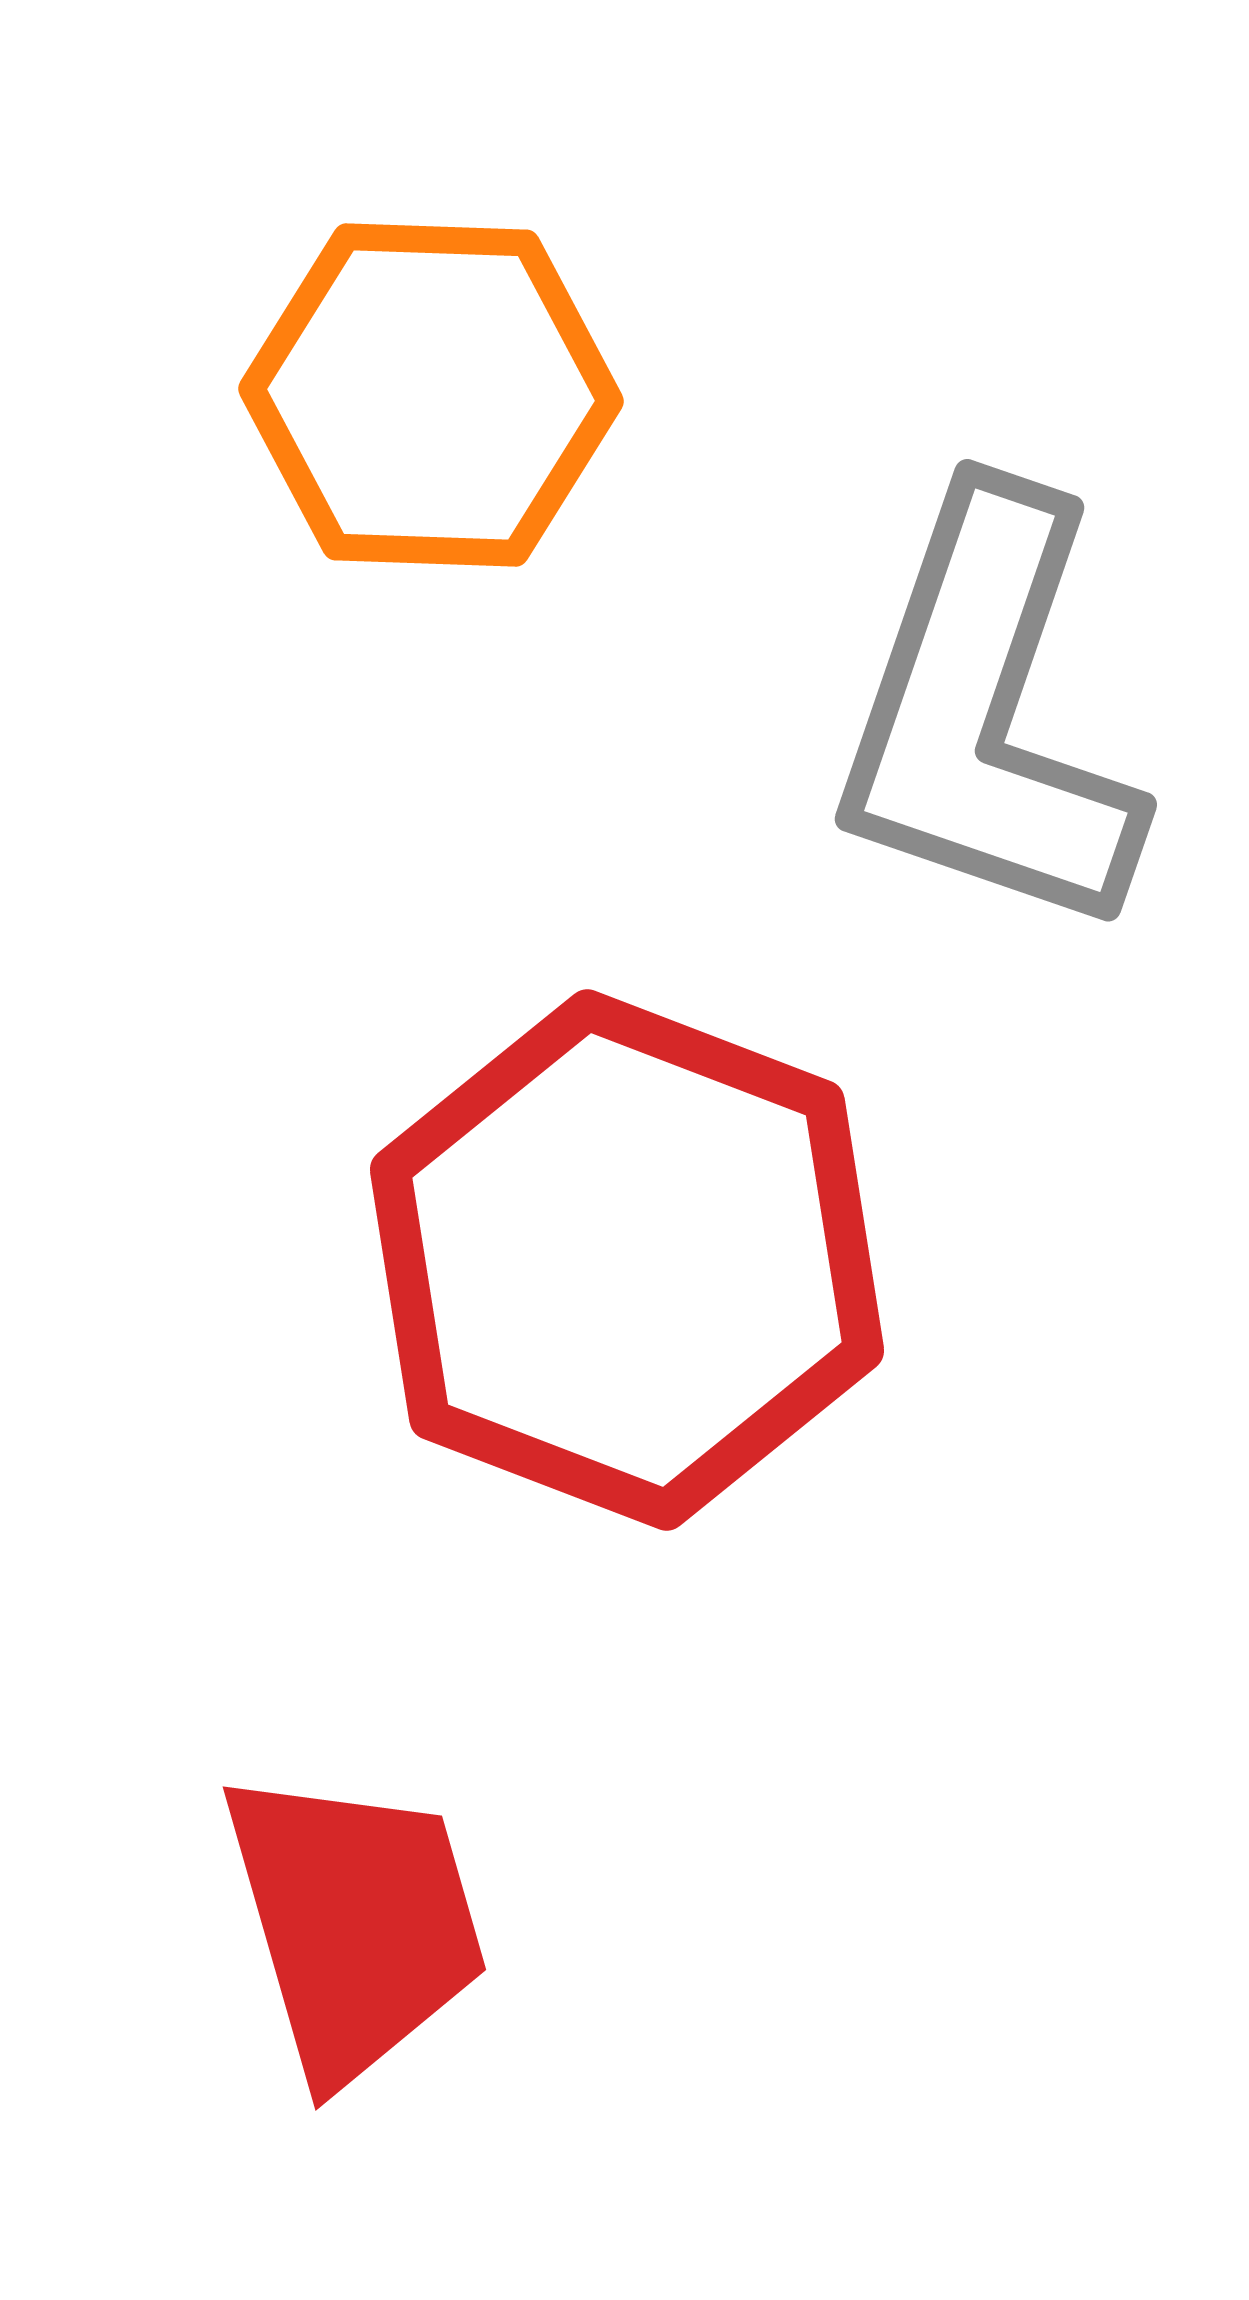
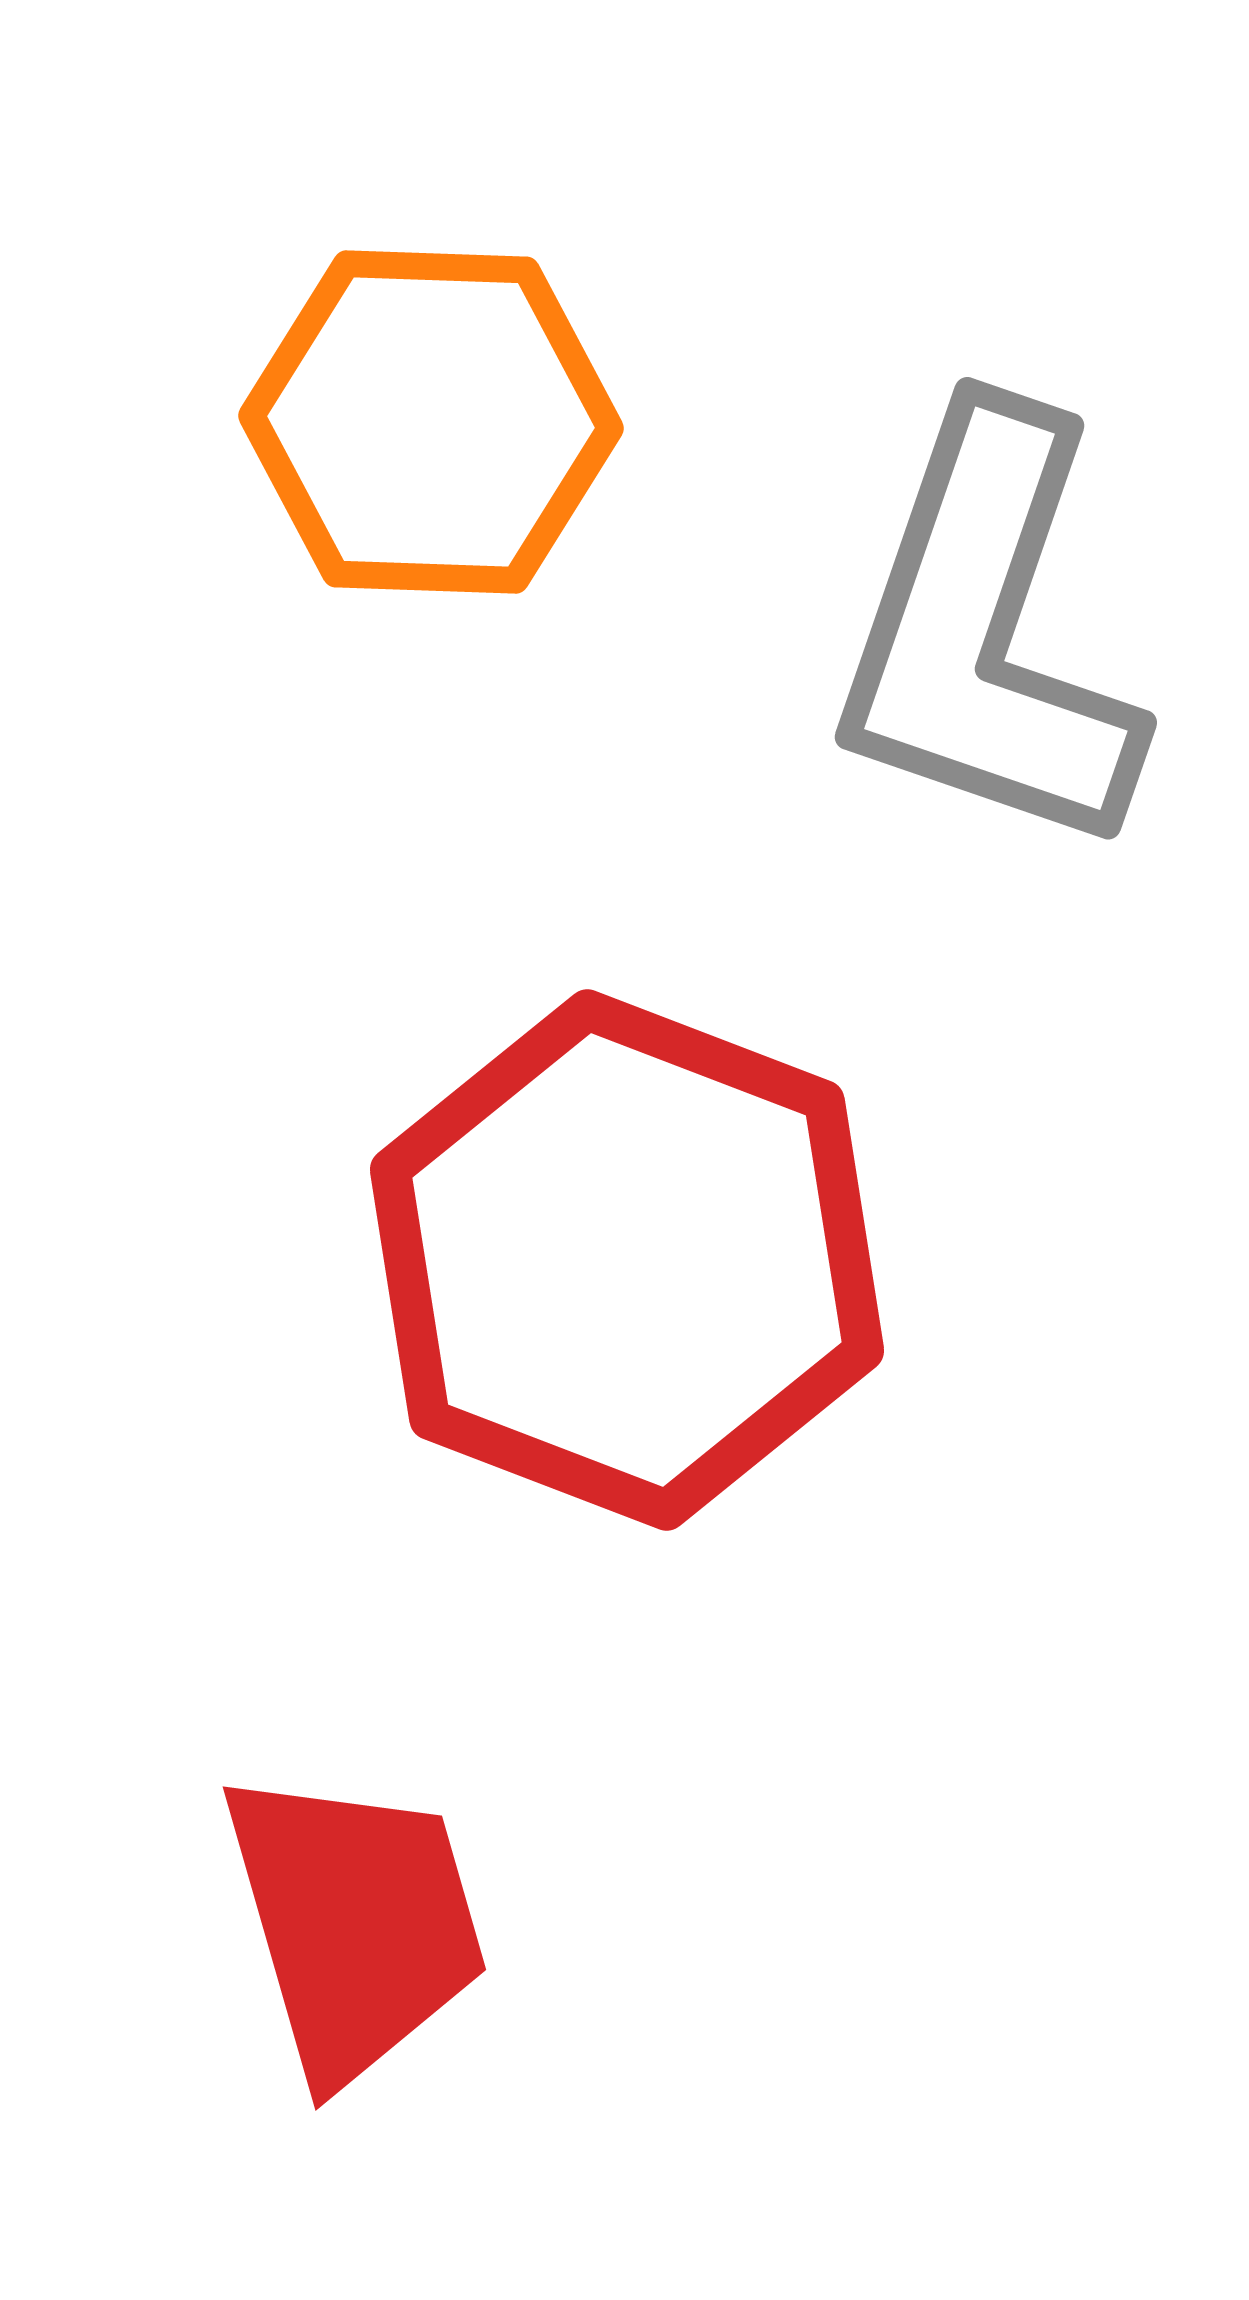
orange hexagon: moved 27 px down
gray L-shape: moved 82 px up
